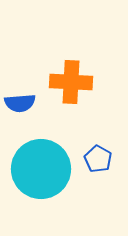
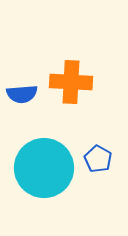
blue semicircle: moved 2 px right, 9 px up
cyan circle: moved 3 px right, 1 px up
